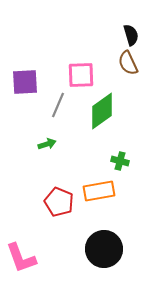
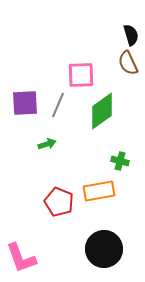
purple square: moved 21 px down
